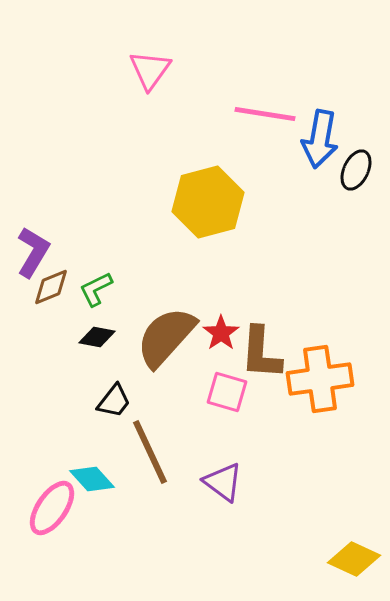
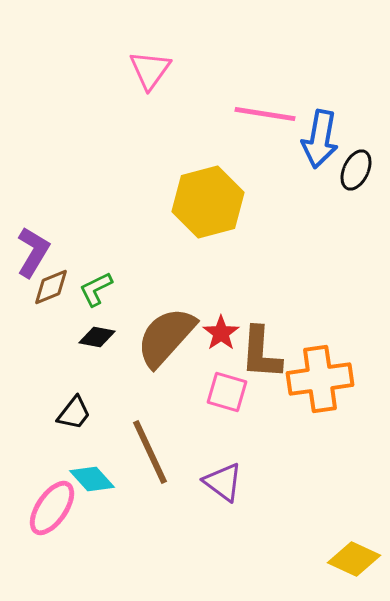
black trapezoid: moved 40 px left, 12 px down
